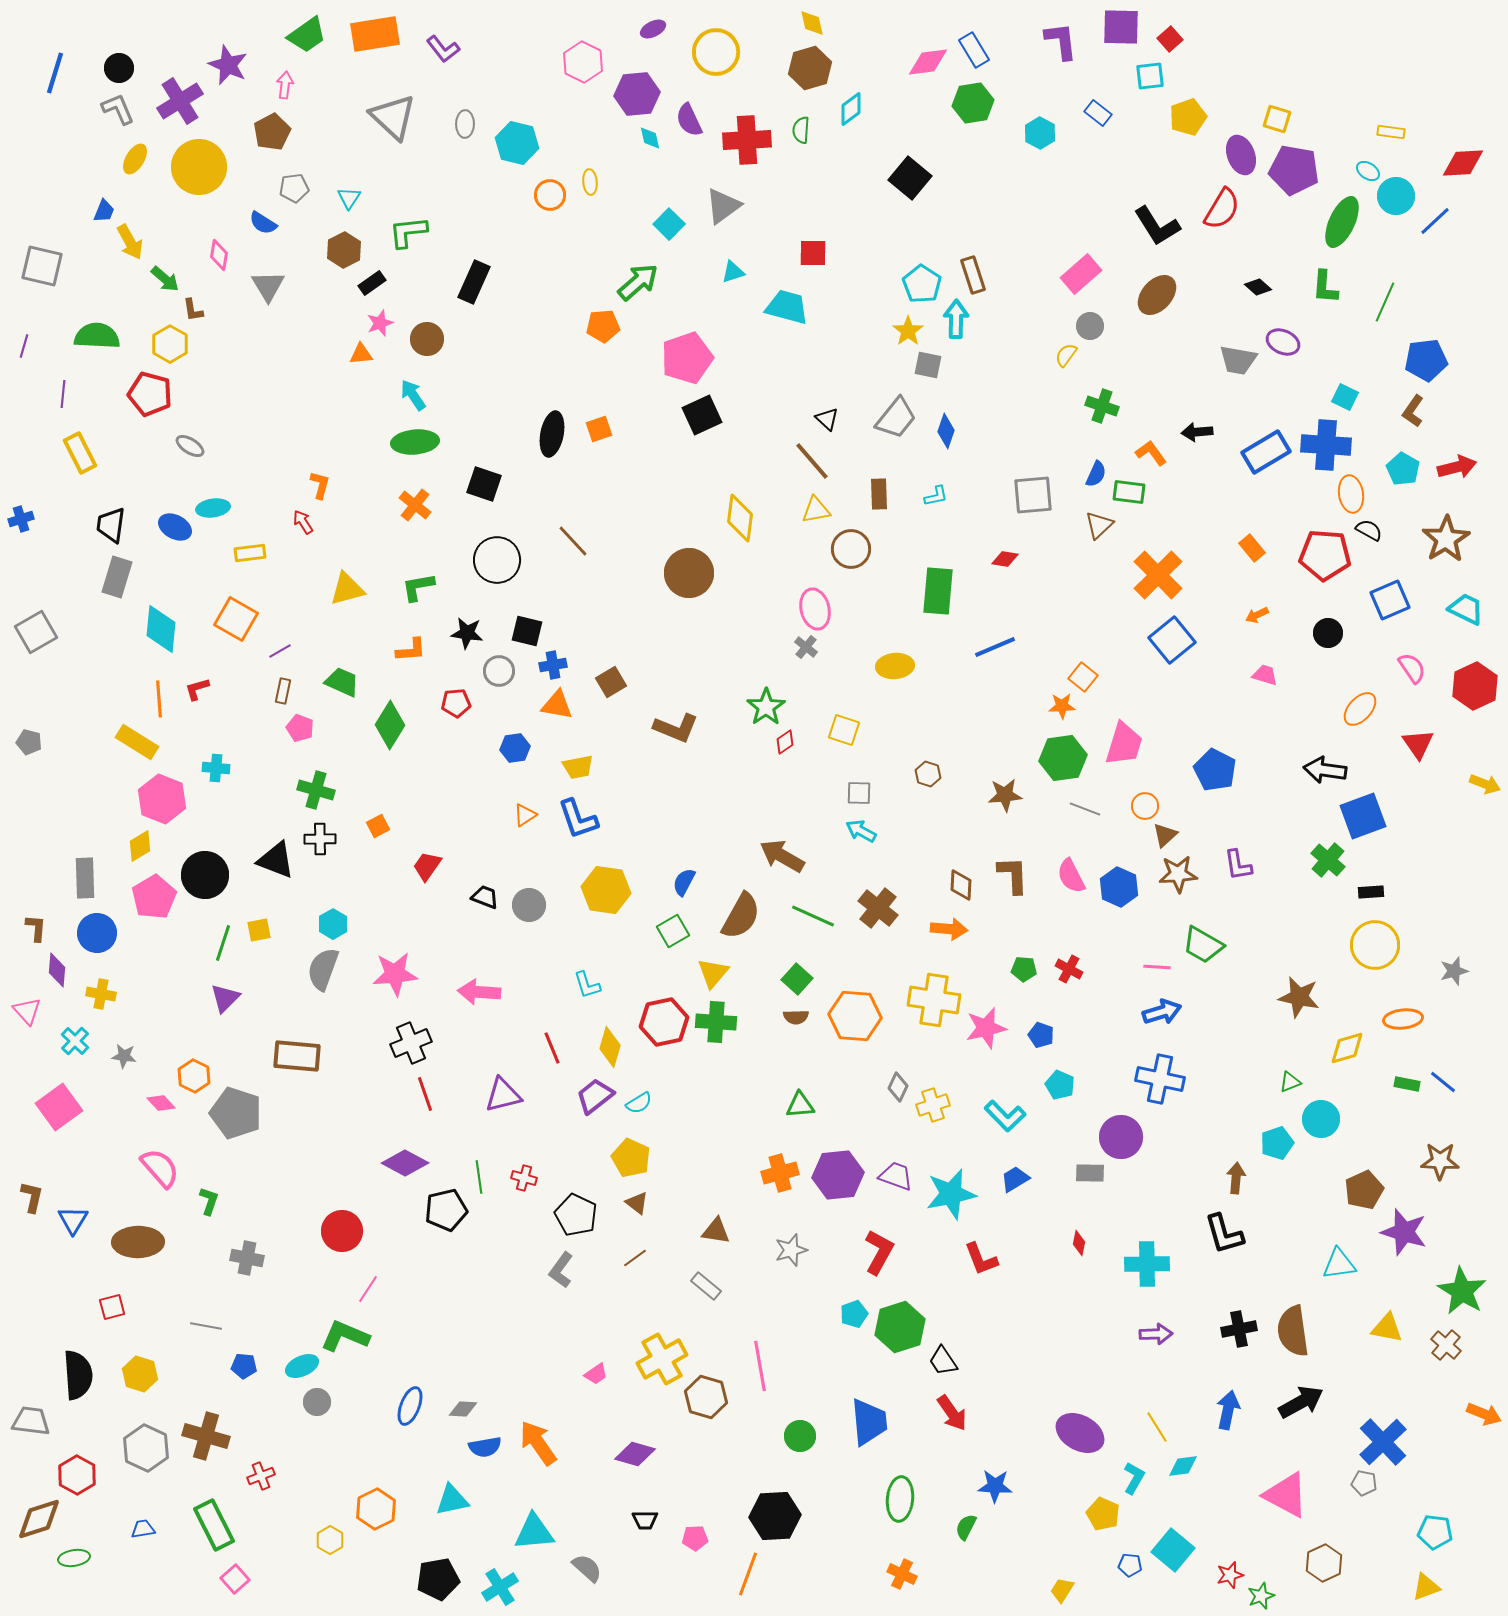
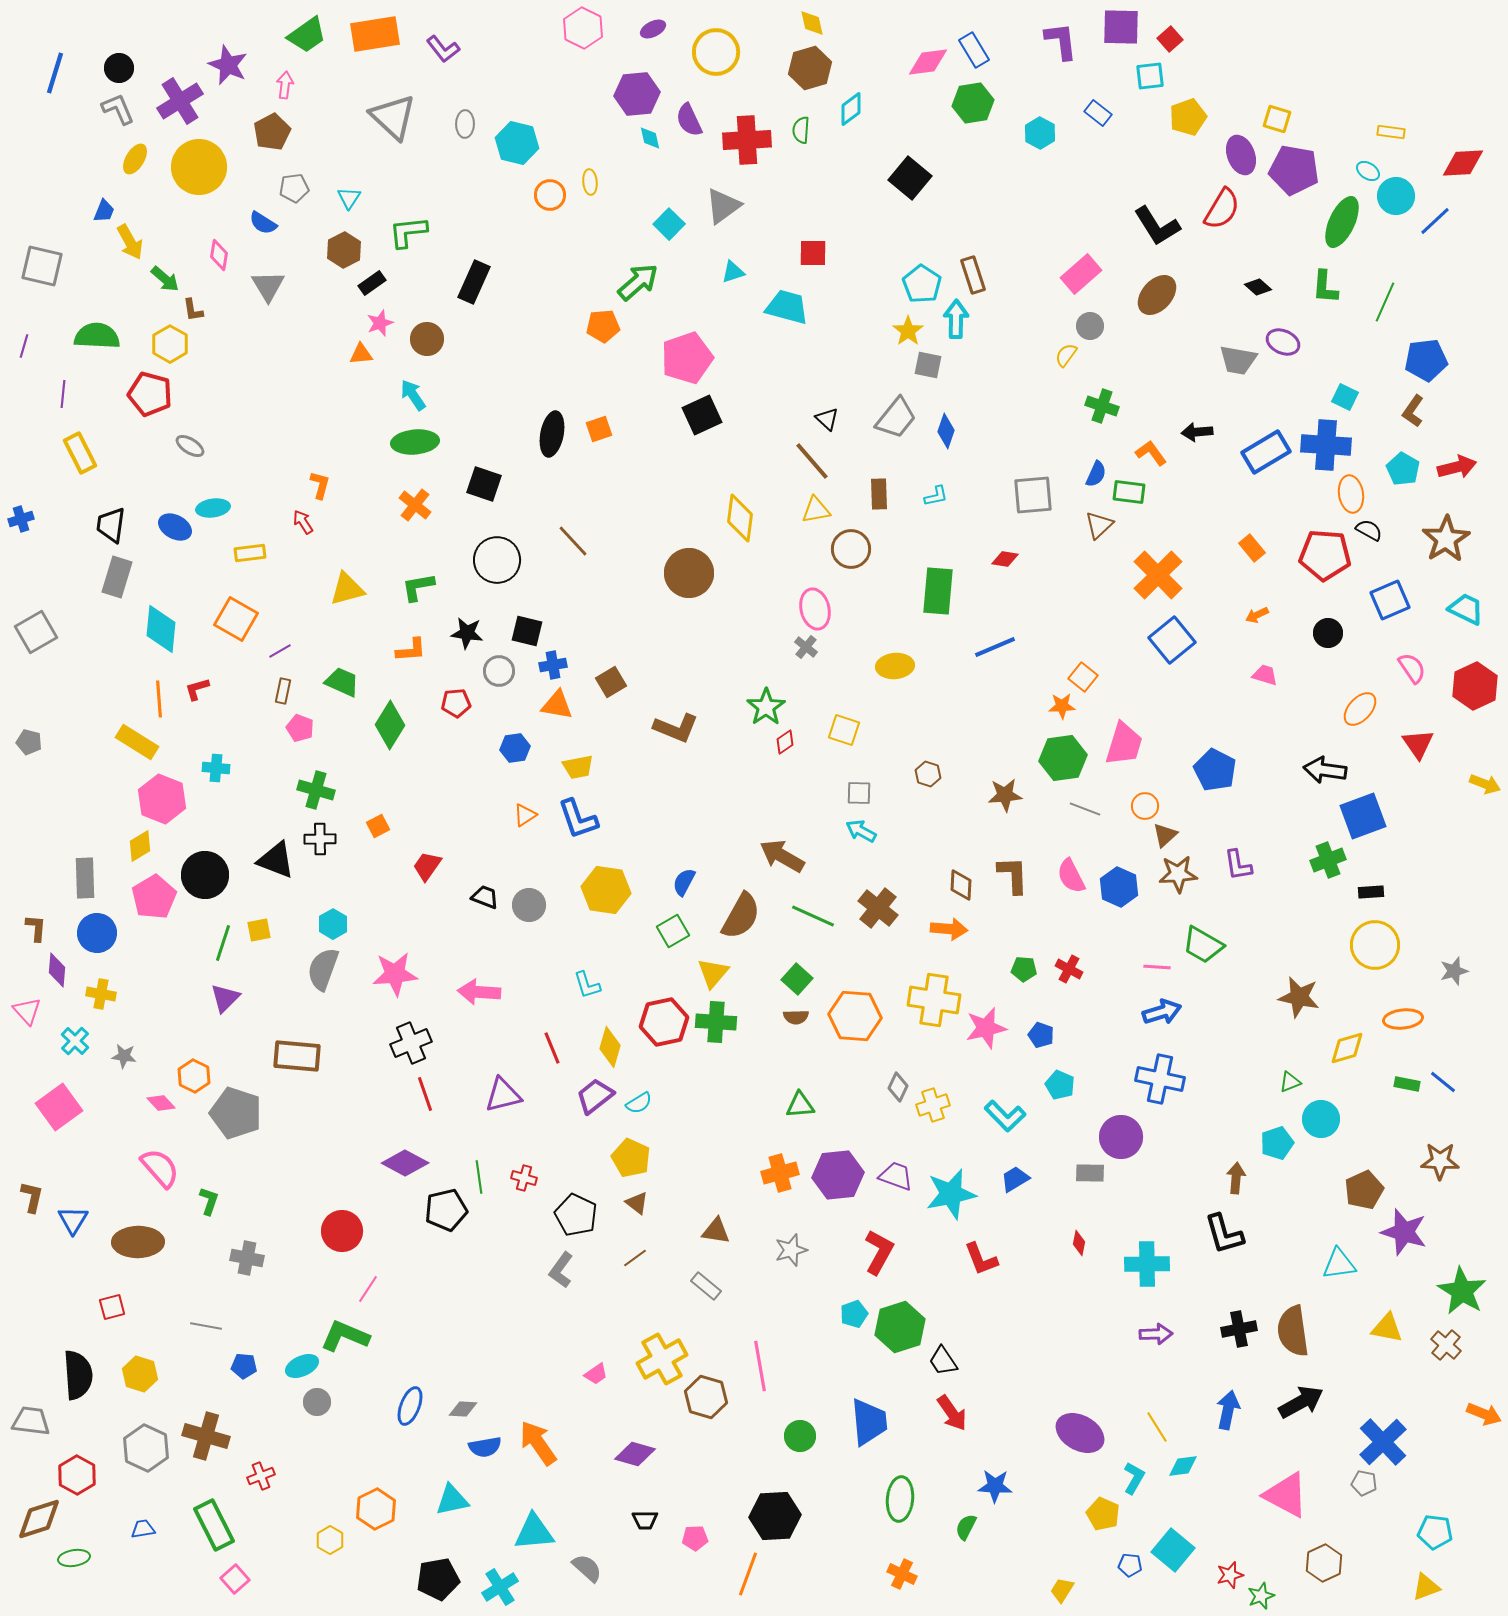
pink hexagon at (583, 62): moved 34 px up
green cross at (1328, 860): rotated 28 degrees clockwise
